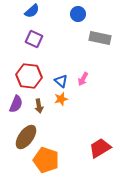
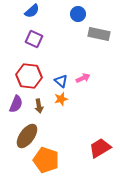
gray rectangle: moved 1 px left, 4 px up
pink arrow: moved 1 px up; rotated 144 degrees counterclockwise
brown ellipse: moved 1 px right, 1 px up
